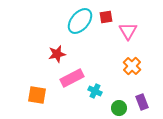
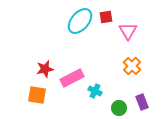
red star: moved 12 px left, 15 px down
